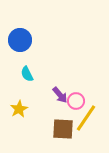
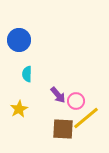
blue circle: moved 1 px left
cyan semicircle: rotated 28 degrees clockwise
purple arrow: moved 2 px left
yellow line: rotated 16 degrees clockwise
